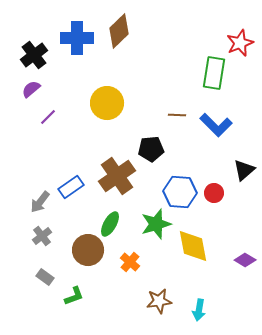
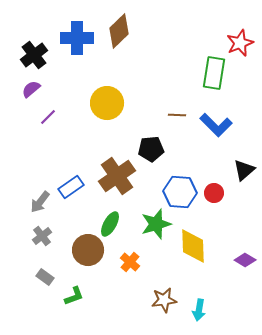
yellow diamond: rotated 9 degrees clockwise
brown star: moved 5 px right, 1 px up
